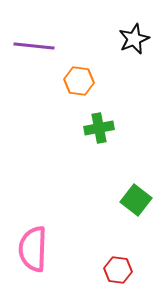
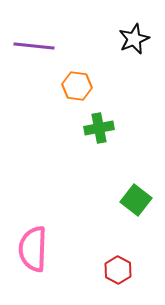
orange hexagon: moved 2 px left, 5 px down
red hexagon: rotated 20 degrees clockwise
